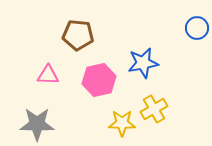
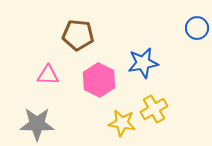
pink hexagon: rotated 20 degrees counterclockwise
yellow star: rotated 8 degrees clockwise
